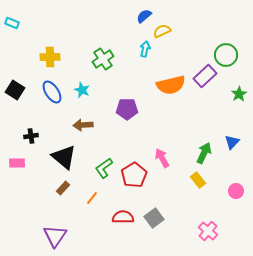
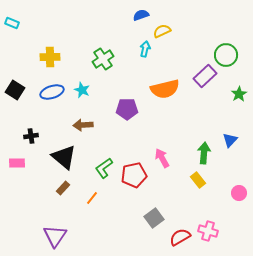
blue semicircle: moved 3 px left, 1 px up; rotated 21 degrees clockwise
orange semicircle: moved 6 px left, 4 px down
blue ellipse: rotated 75 degrees counterclockwise
blue triangle: moved 2 px left, 2 px up
green arrow: rotated 20 degrees counterclockwise
red pentagon: rotated 20 degrees clockwise
pink circle: moved 3 px right, 2 px down
red semicircle: moved 57 px right, 20 px down; rotated 30 degrees counterclockwise
pink cross: rotated 24 degrees counterclockwise
